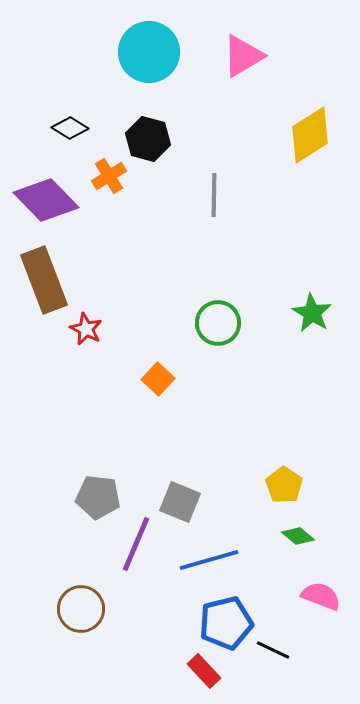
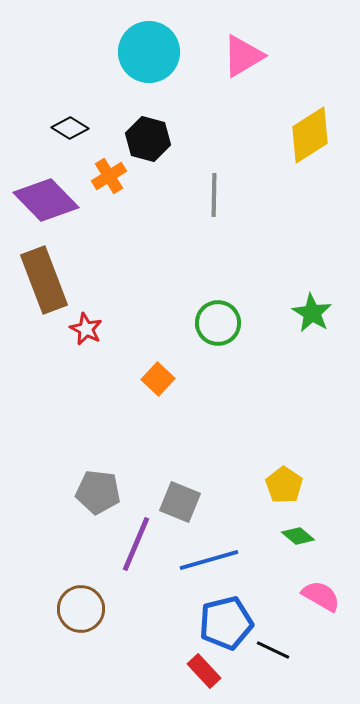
gray pentagon: moved 5 px up
pink semicircle: rotated 9 degrees clockwise
